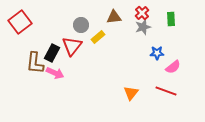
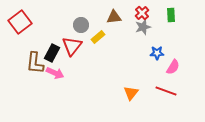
green rectangle: moved 4 px up
pink semicircle: rotated 21 degrees counterclockwise
